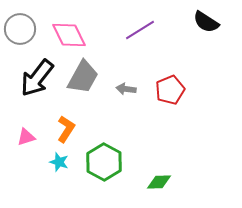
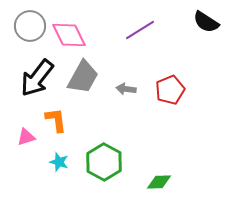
gray circle: moved 10 px right, 3 px up
orange L-shape: moved 10 px left, 9 px up; rotated 40 degrees counterclockwise
